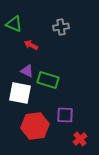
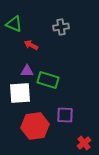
purple triangle: rotated 24 degrees counterclockwise
white square: rotated 15 degrees counterclockwise
red cross: moved 4 px right, 4 px down
